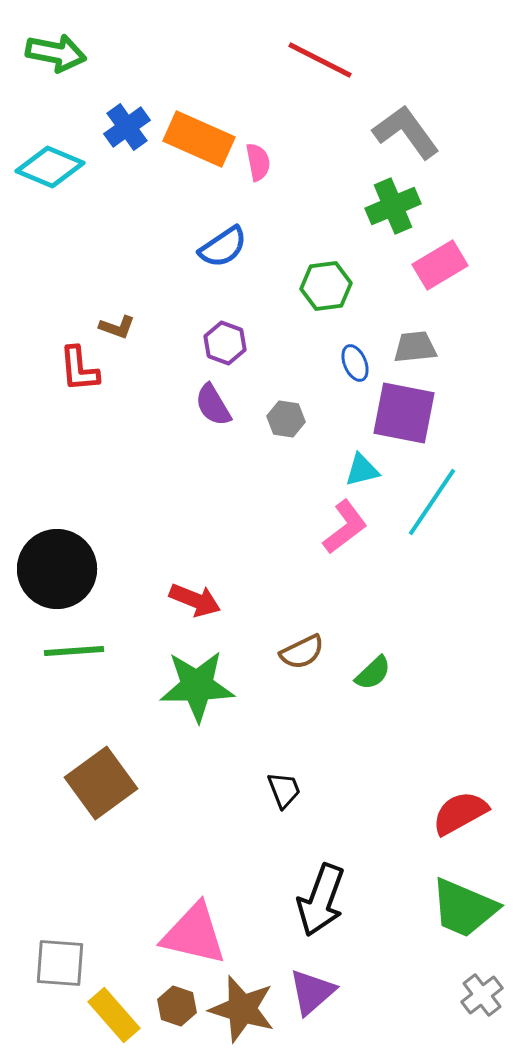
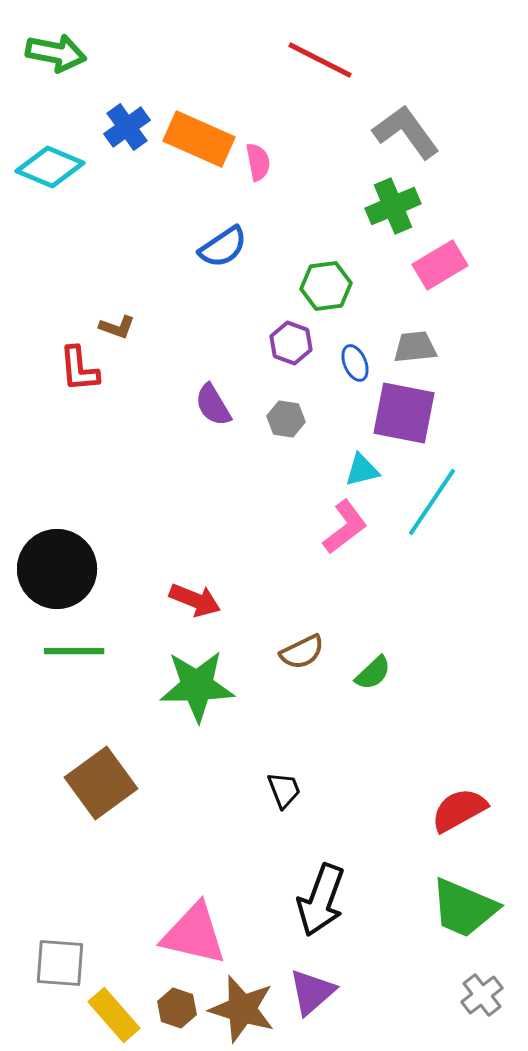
purple hexagon: moved 66 px right
green line: rotated 4 degrees clockwise
red semicircle: moved 1 px left, 3 px up
brown hexagon: moved 2 px down
